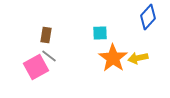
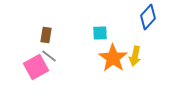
yellow arrow: moved 3 px left, 2 px up; rotated 66 degrees counterclockwise
